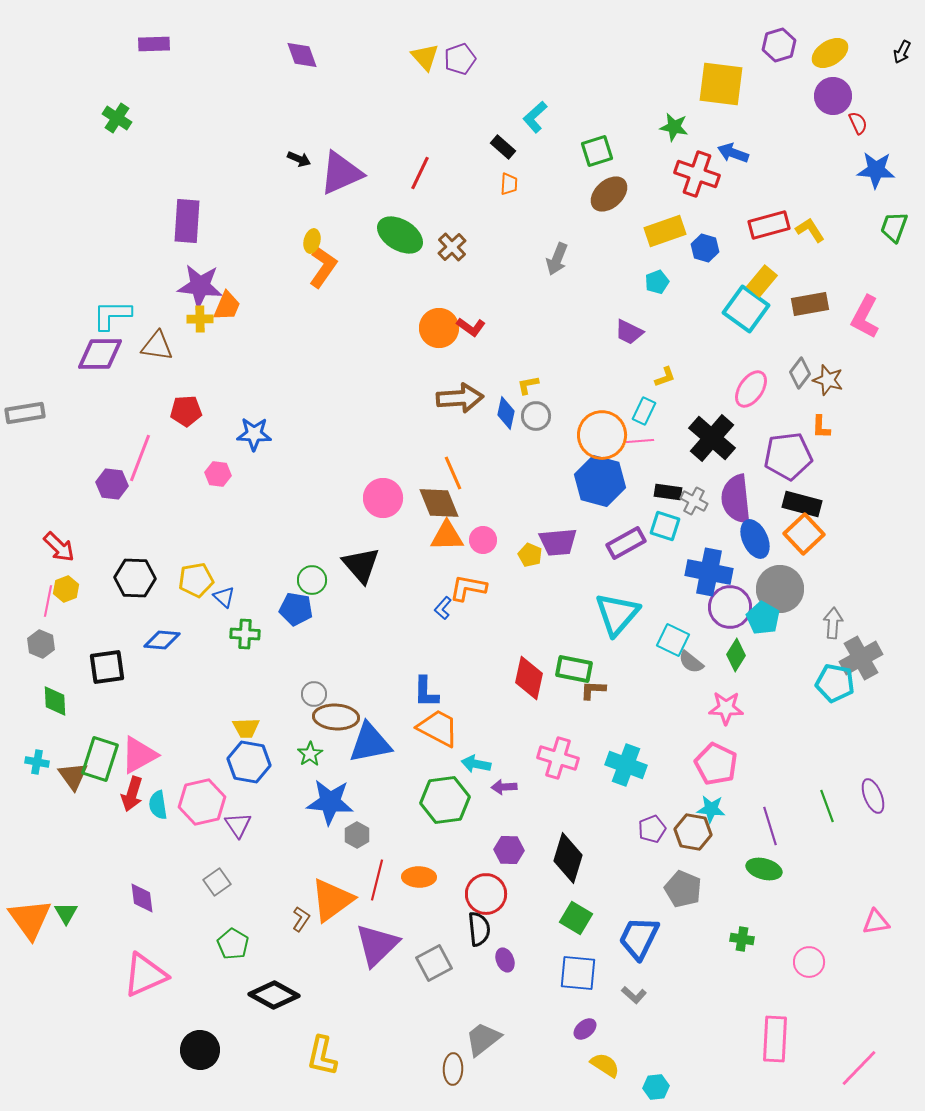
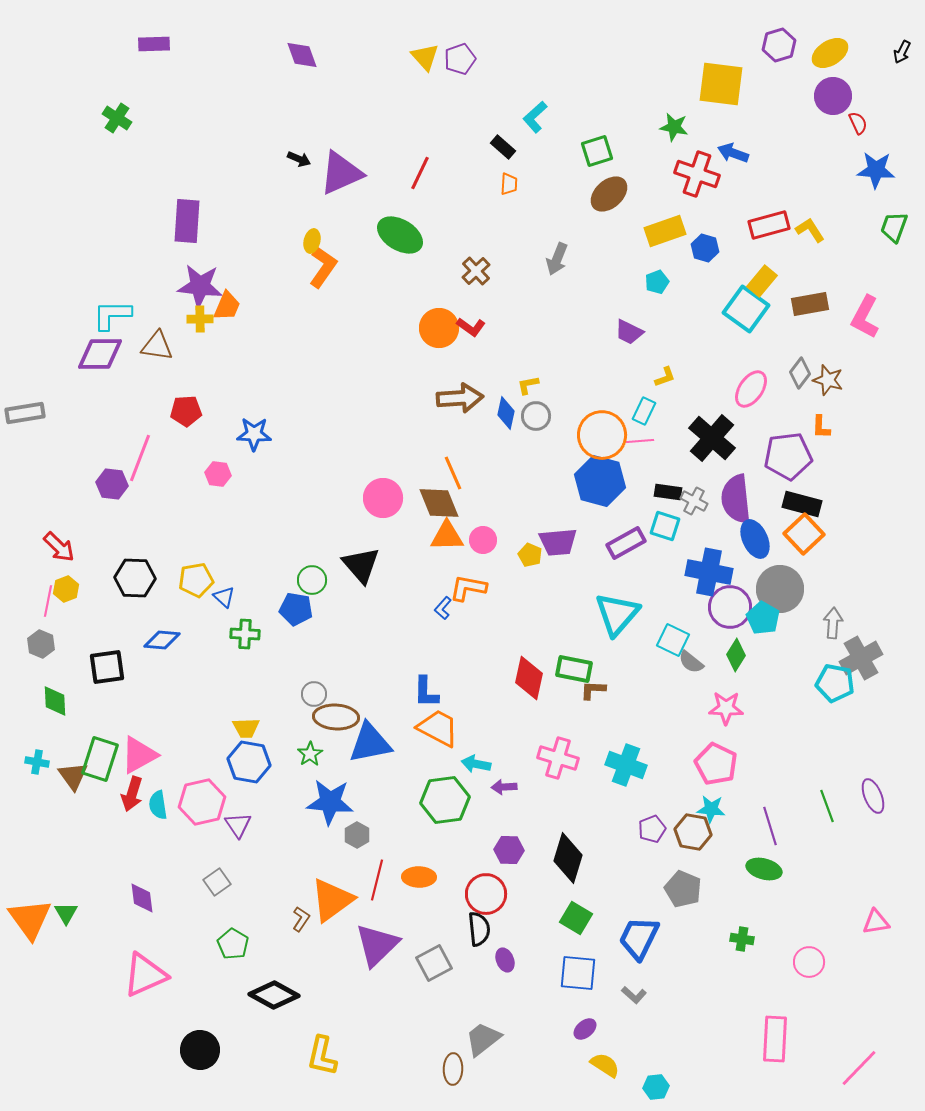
brown cross at (452, 247): moved 24 px right, 24 px down
